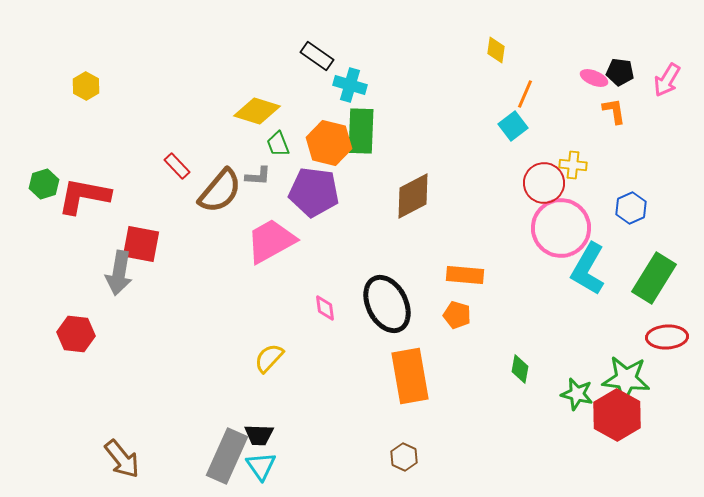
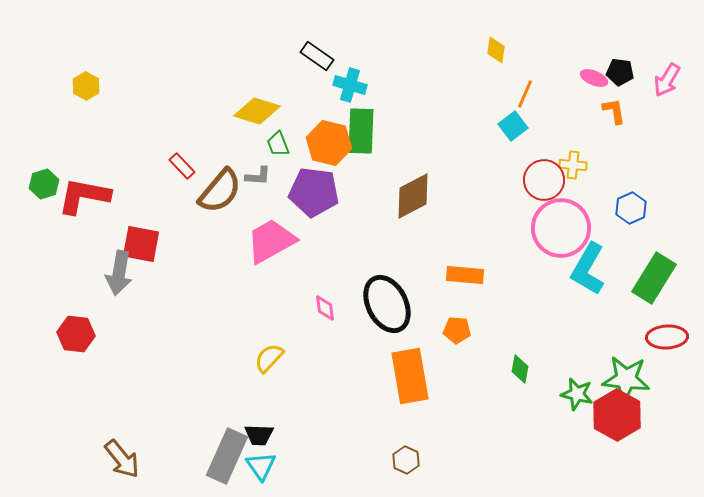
red rectangle at (177, 166): moved 5 px right
red circle at (544, 183): moved 3 px up
orange pentagon at (457, 315): moved 15 px down; rotated 12 degrees counterclockwise
brown hexagon at (404, 457): moved 2 px right, 3 px down
